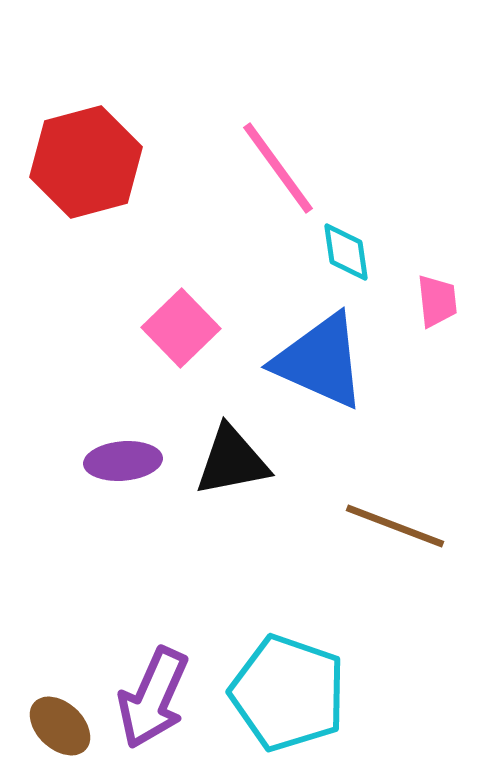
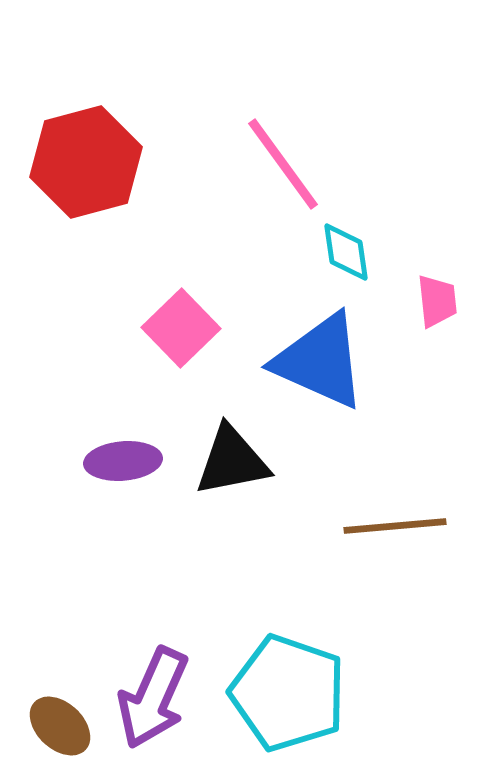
pink line: moved 5 px right, 4 px up
brown line: rotated 26 degrees counterclockwise
